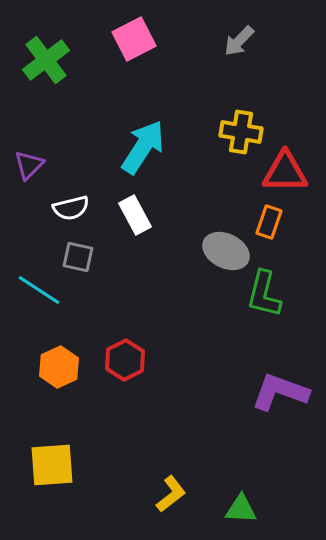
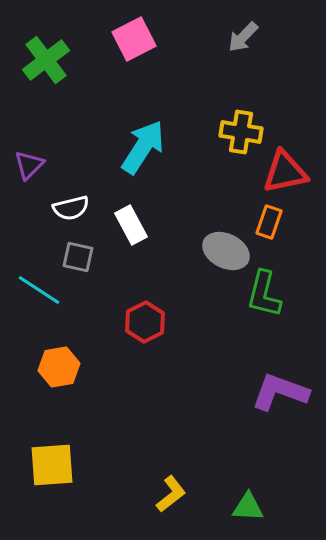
gray arrow: moved 4 px right, 4 px up
red triangle: rotated 12 degrees counterclockwise
white rectangle: moved 4 px left, 10 px down
red hexagon: moved 20 px right, 38 px up
orange hexagon: rotated 15 degrees clockwise
green triangle: moved 7 px right, 2 px up
